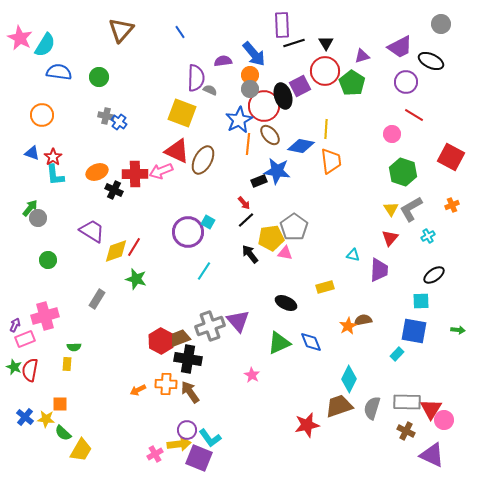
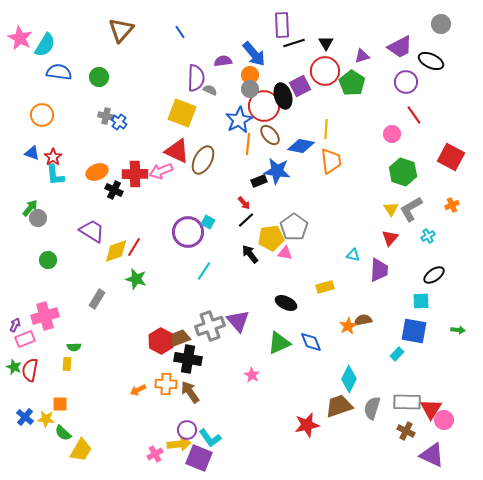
red line at (414, 115): rotated 24 degrees clockwise
